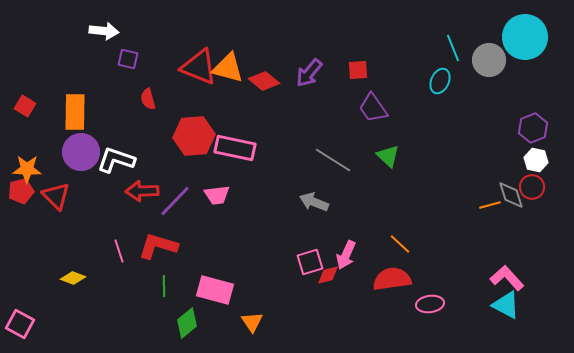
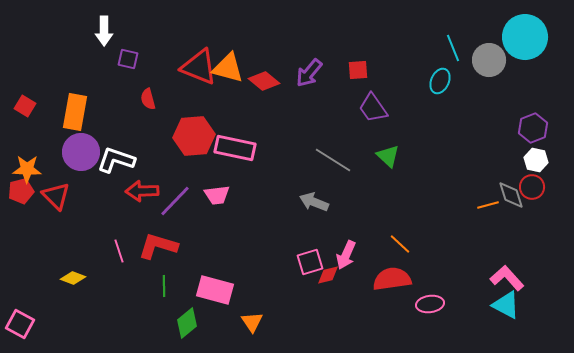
white arrow at (104, 31): rotated 84 degrees clockwise
orange rectangle at (75, 112): rotated 9 degrees clockwise
orange line at (490, 205): moved 2 px left
